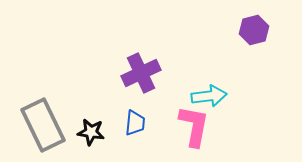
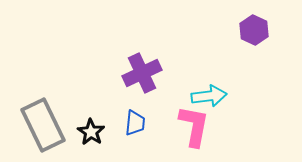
purple hexagon: rotated 20 degrees counterclockwise
purple cross: moved 1 px right
black star: rotated 24 degrees clockwise
